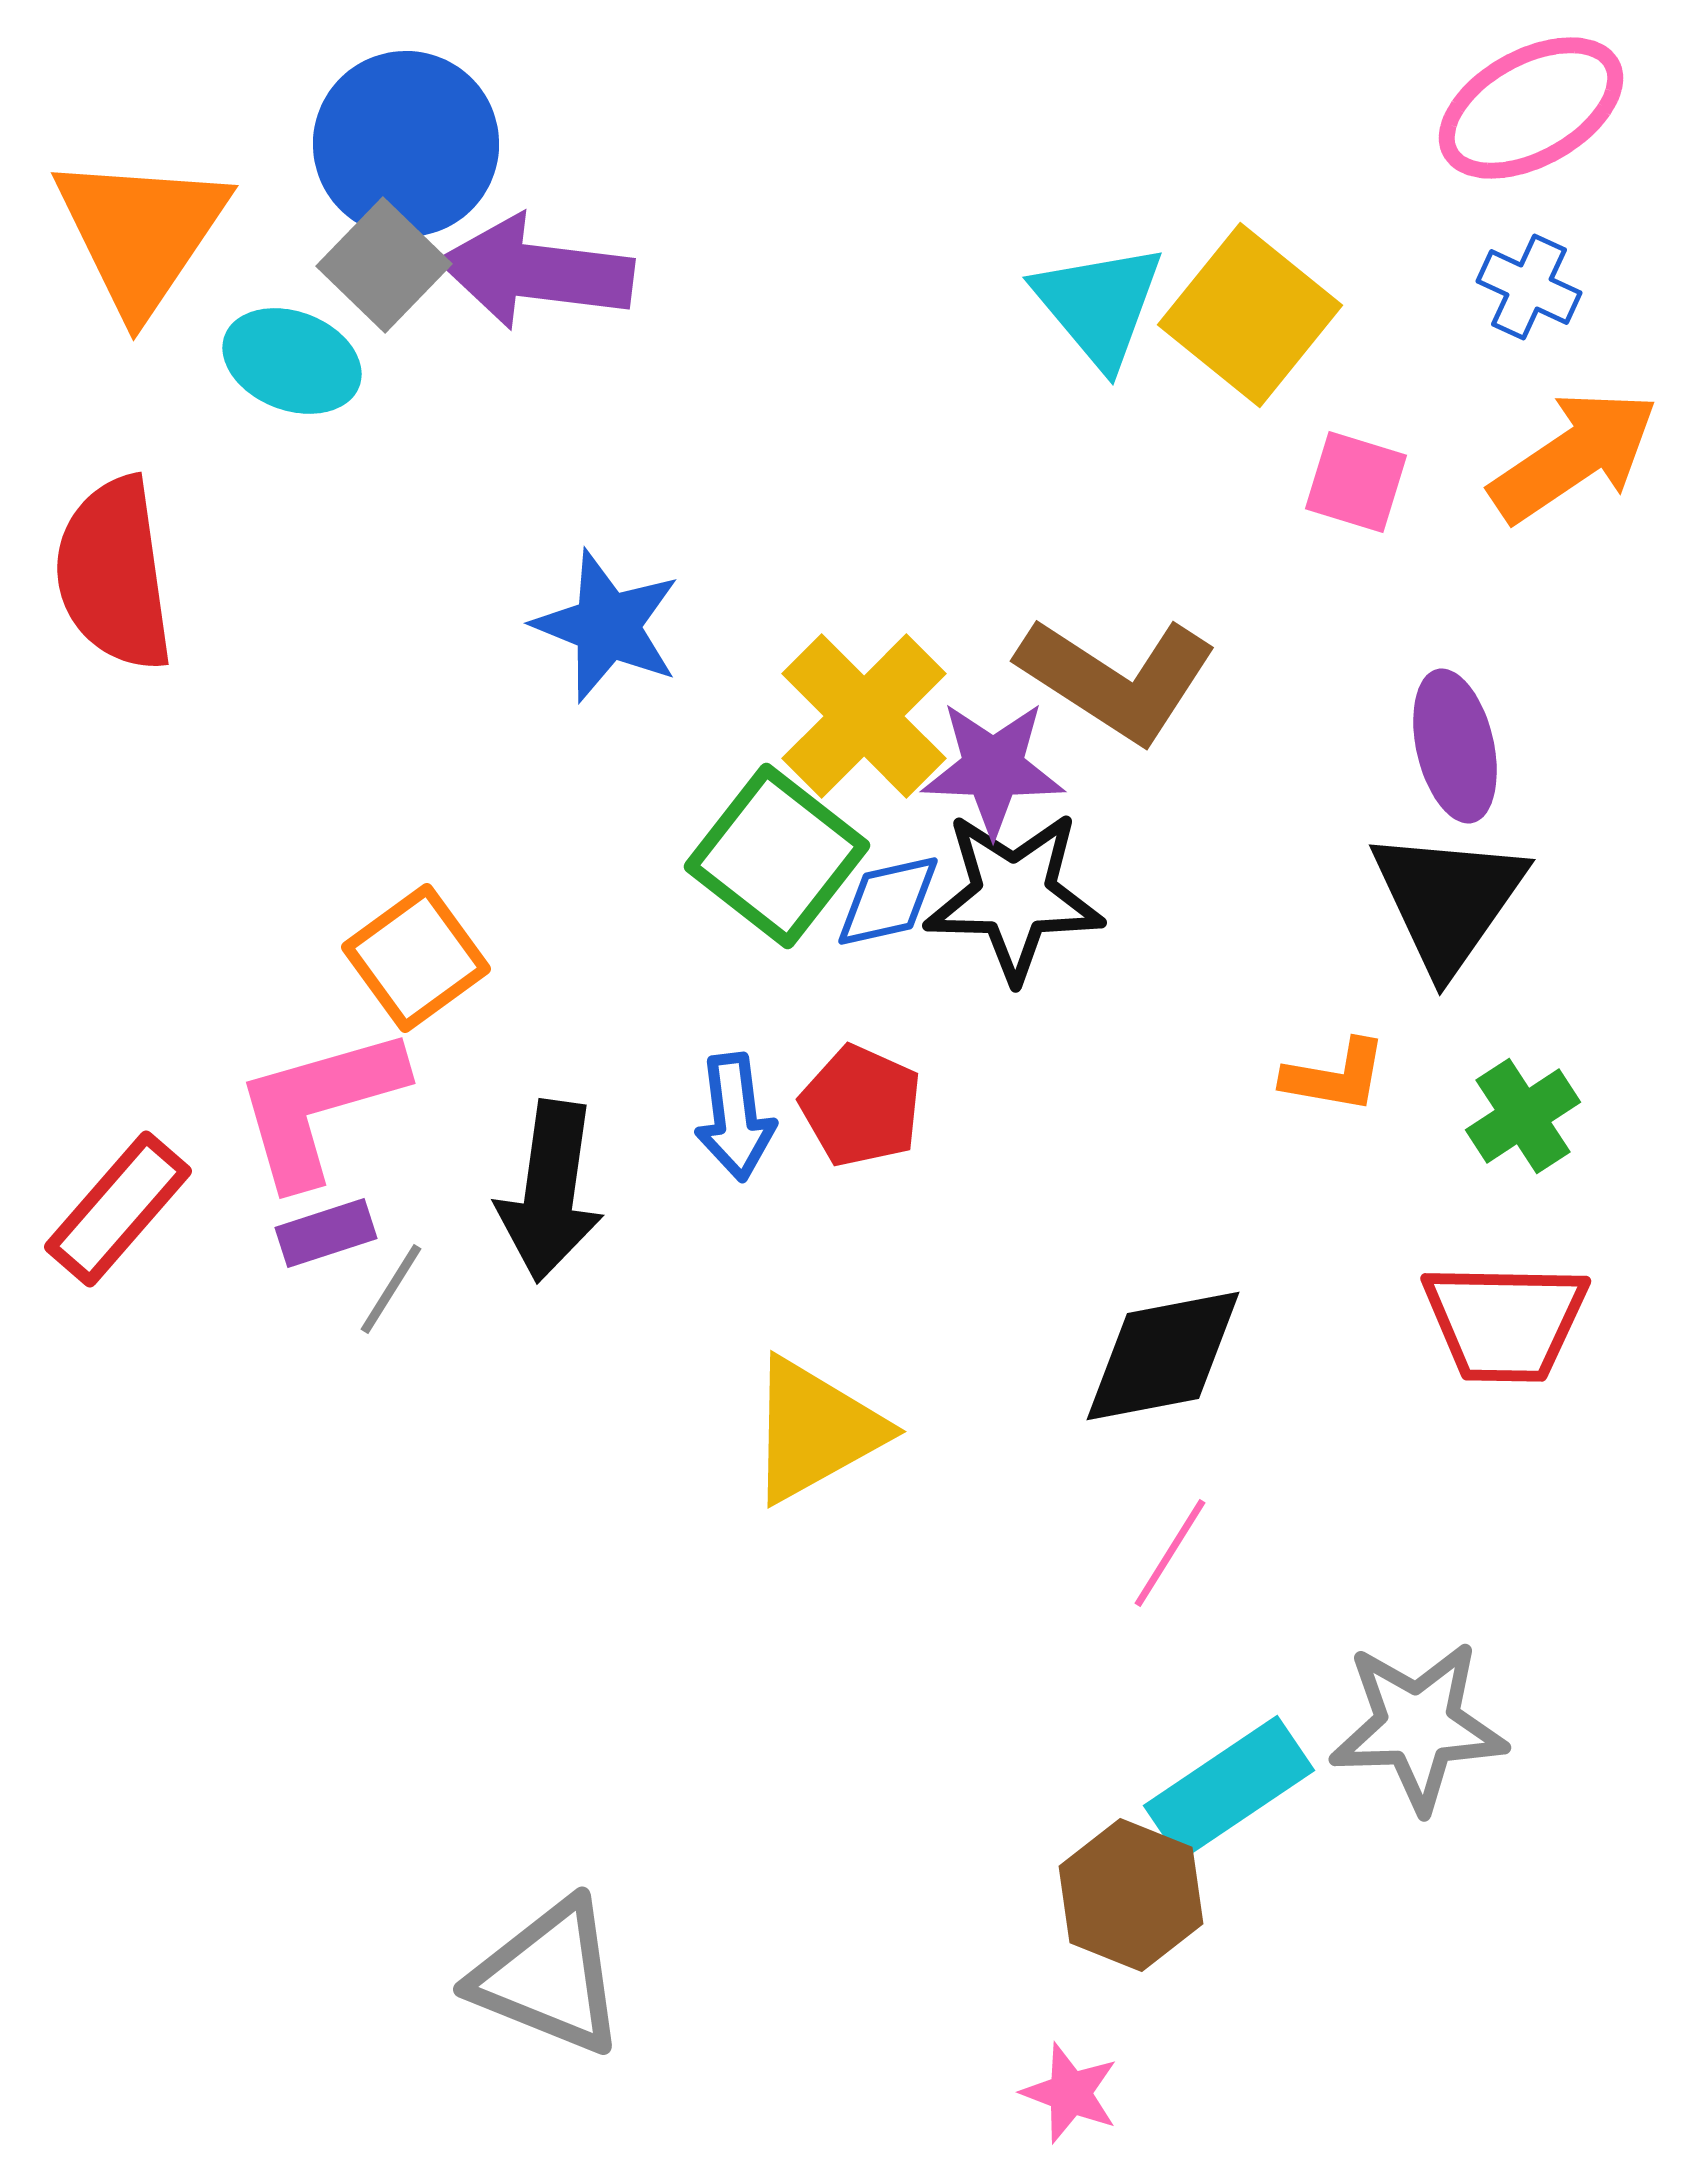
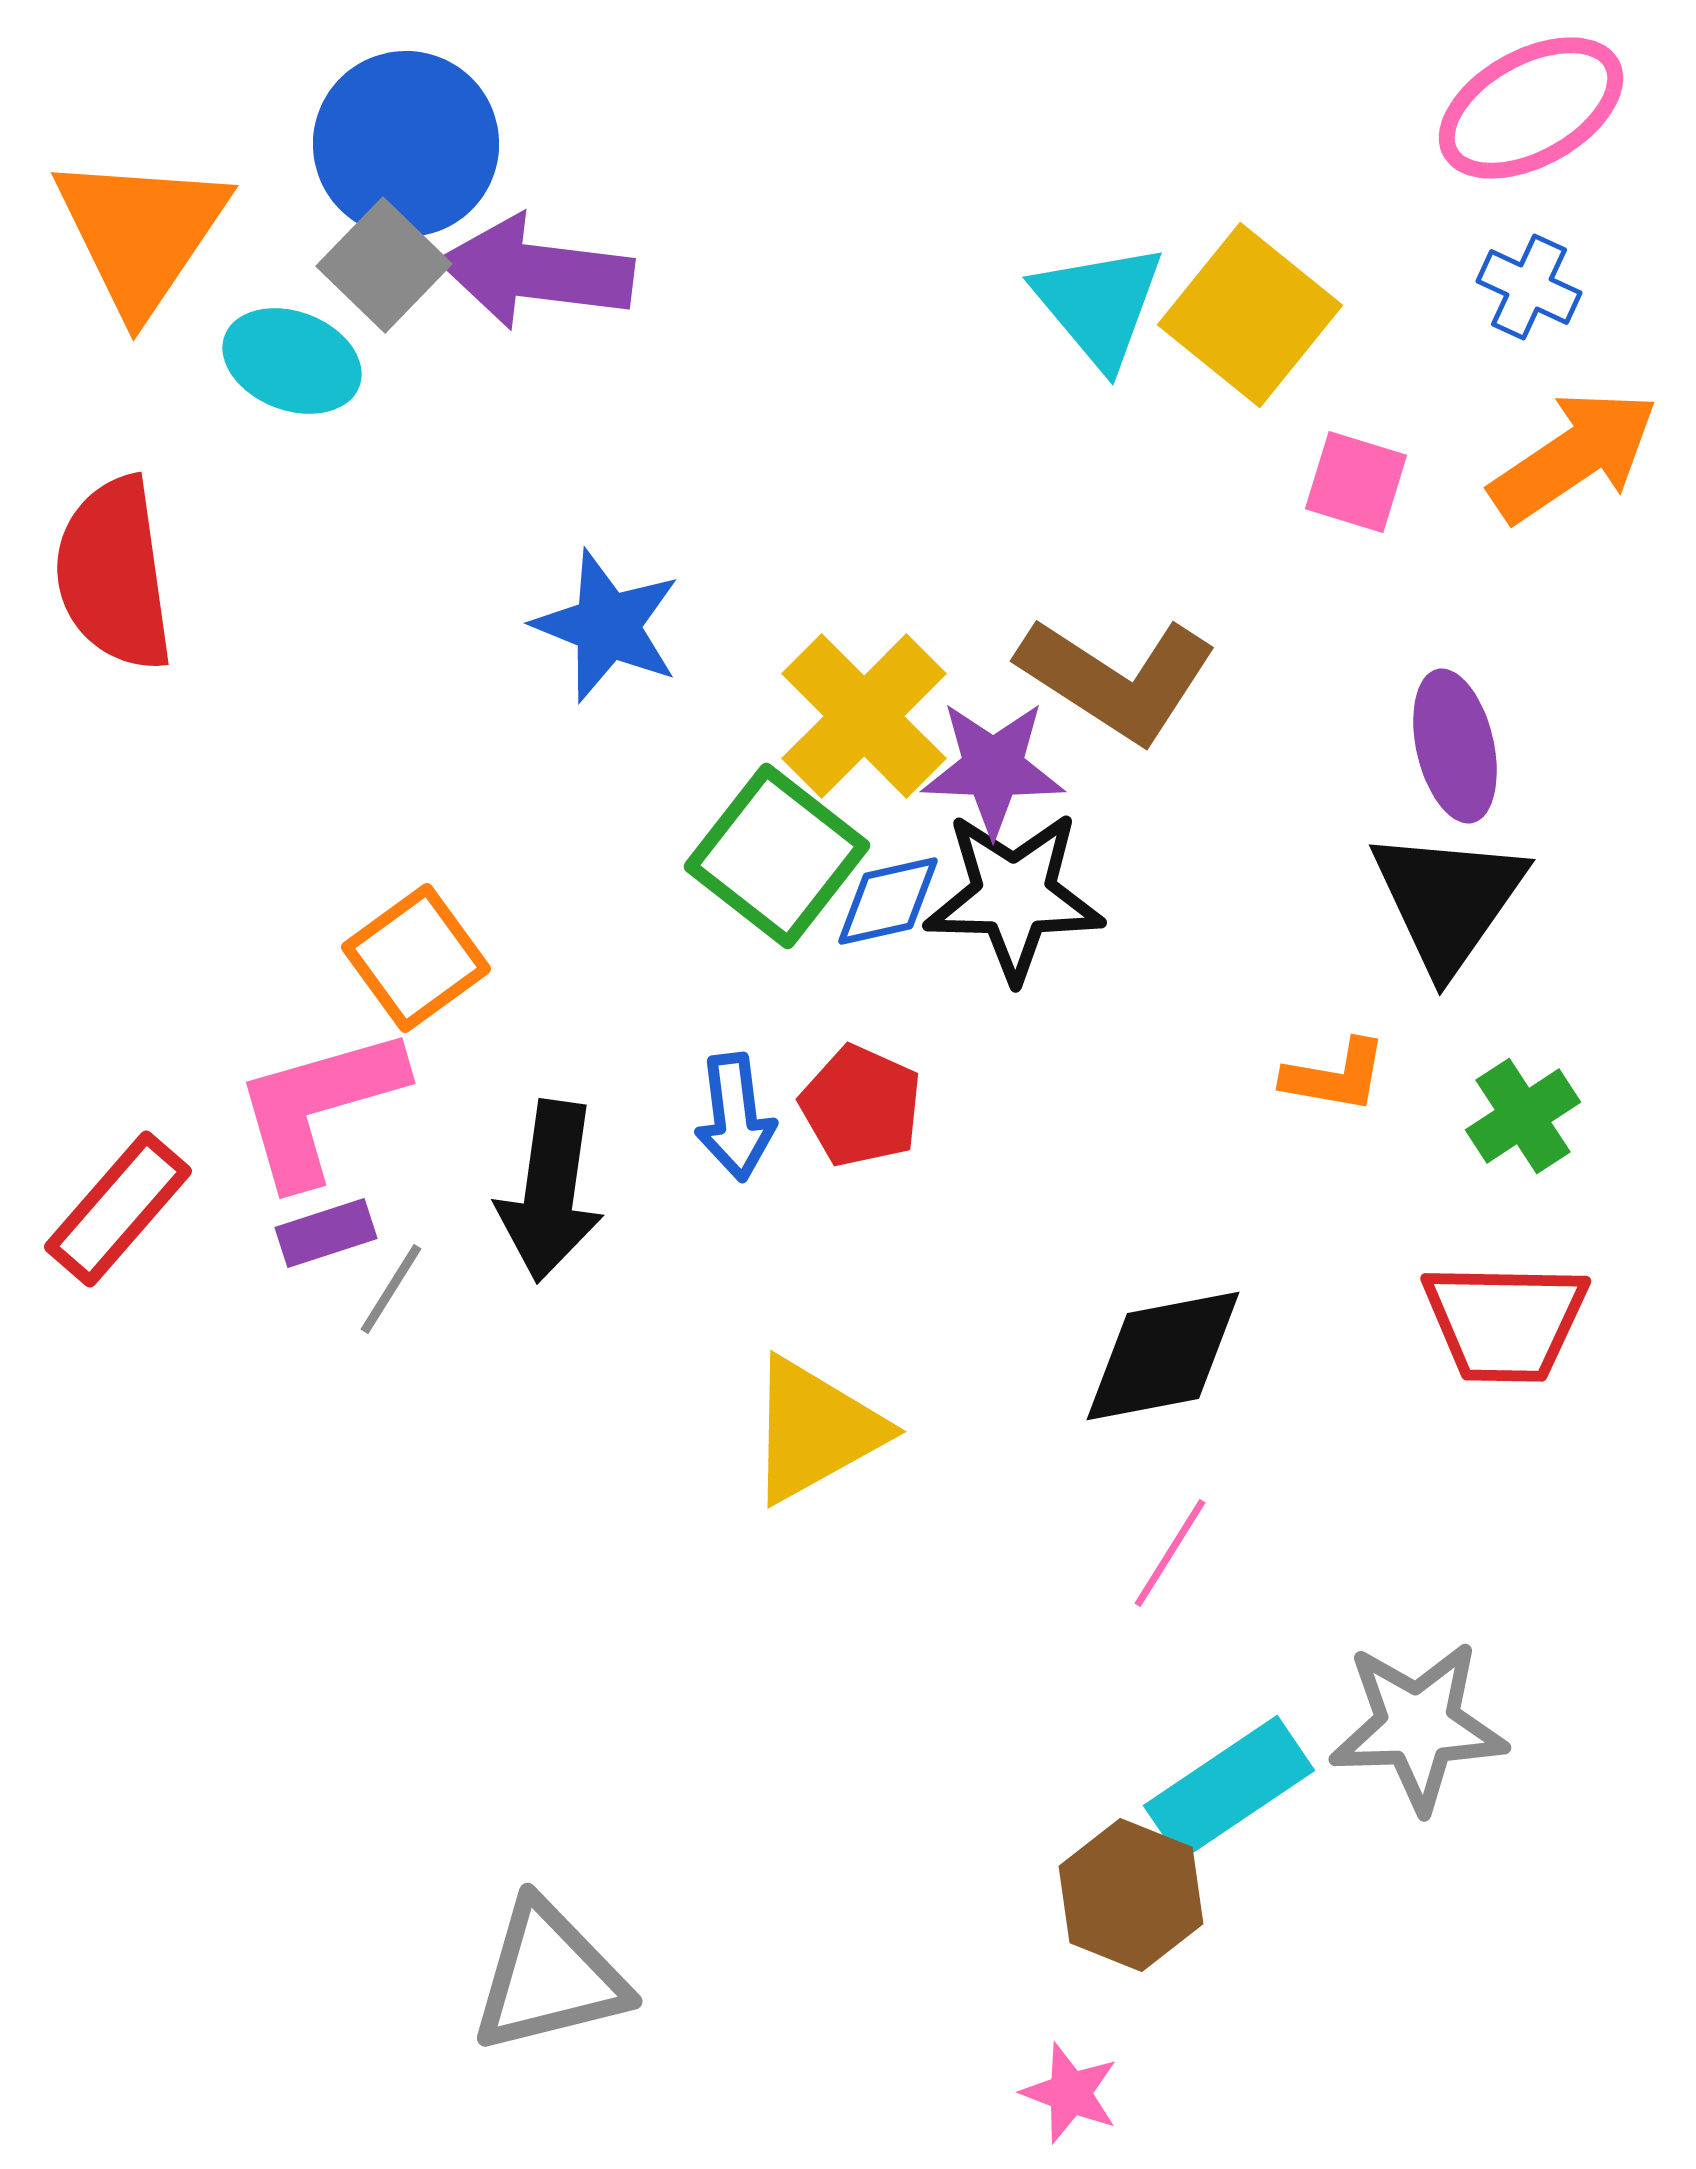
gray triangle: rotated 36 degrees counterclockwise
